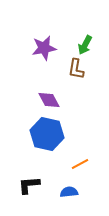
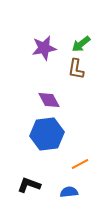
green arrow: moved 4 px left, 1 px up; rotated 24 degrees clockwise
blue hexagon: rotated 20 degrees counterclockwise
black L-shape: rotated 25 degrees clockwise
